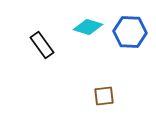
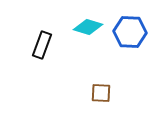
black rectangle: rotated 56 degrees clockwise
brown square: moved 3 px left, 3 px up; rotated 10 degrees clockwise
